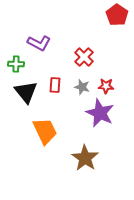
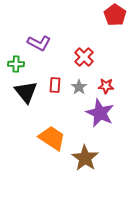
red pentagon: moved 2 px left
gray star: moved 3 px left; rotated 21 degrees clockwise
orange trapezoid: moved 7 px right, 7 px down; rotated 32 degrees counterclockwise
